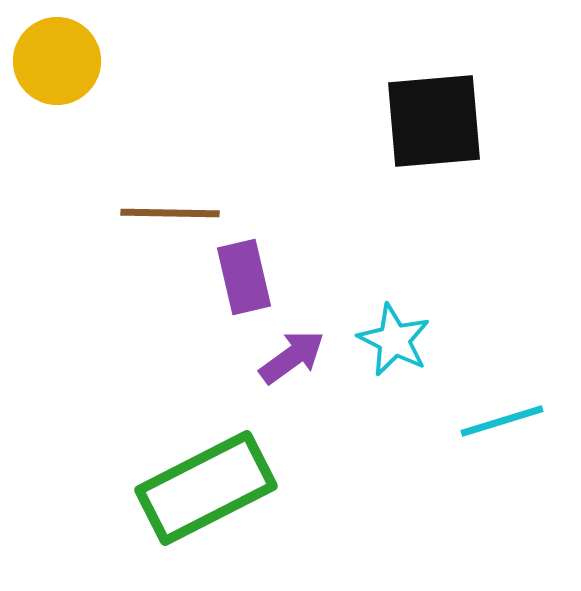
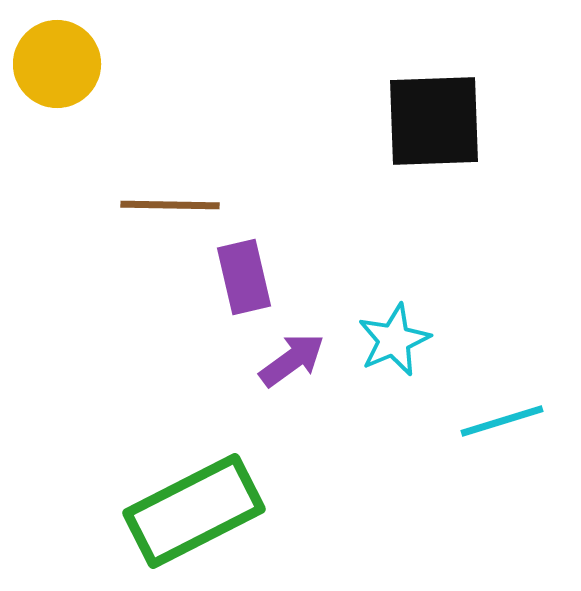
yellow circle: moved 3 px down
black square: rotated 3 degrees clockwise
brown line: moved 8 px up
cyan star: rotated 22 degrees clockwise
purple arrow: moved 3 px down
green rectangle: moved 12 px left, 23 px down
